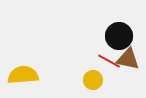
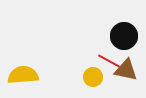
black circle: moved 5 px right
brown triangle: moved 2 px left, 11 px down
yellow circle: moved 3 px up
